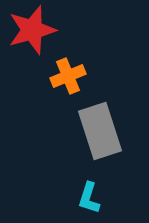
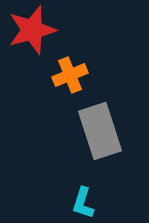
orange cross: moved 2 px right, 1 px up
cyan L-shape: moved 6 px left, 5 px down
